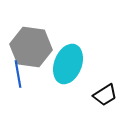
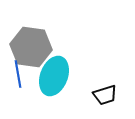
cyan ellipse: moved 14 px left, 12 px down
black trapezoid: rotated 15 degrees clockwise
